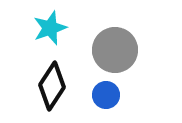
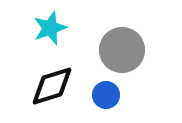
gray circle: moved 7 px right
black diamond: rotated 39 degrees clockwise
